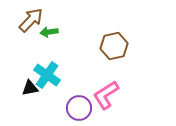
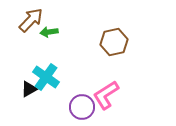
brown hexagon: moved 4 px up
cyan cross: moved 1 px left, 2 px down
black triangle: moved 1 px left, 1 px down; rotated 18 degrees counterclockwise
purple circle: moved 3 px right, 1 px up
